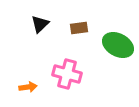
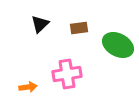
pink cross: rotated 24 degrees counterclockwise
